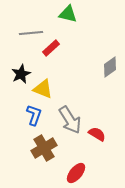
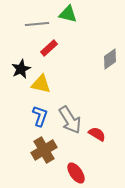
gray line: moved 6 px right, 9 px up
red rectangle: moved 2 px left
gray diamond: moved 8 px up
black star: moved 5 px up
yellow triangle: moved 2 px left, 5 px up; rotated 10 degrees counterclockwise
blue L-shape: moved 6 px right, 1 px down
brown cross: moved 2 px down
red ellipse: rotated 75 degrees counterclockwise
